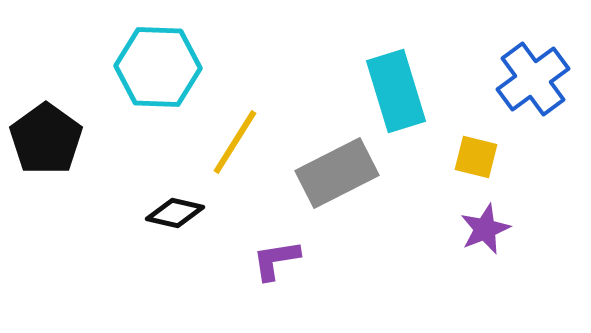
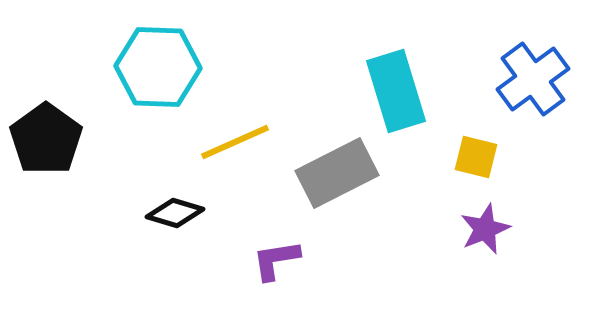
yellow line: rotated 34 degrees clockwise
black diamond: rotated 4 degrees clockwise
